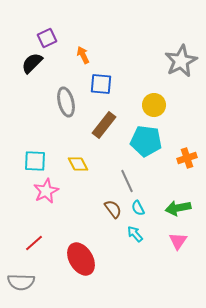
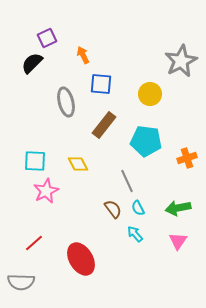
yellow circle: moved 4 px left, 11 px up
